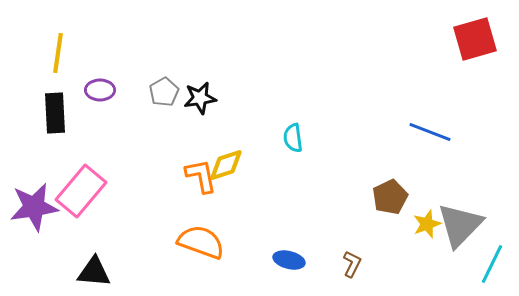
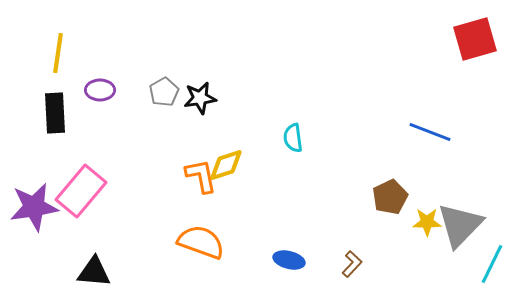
yellow star: moved 2 px up; rotated 20 degrees clockwise
brown L-shape: rotated 16 degrees clockwise
